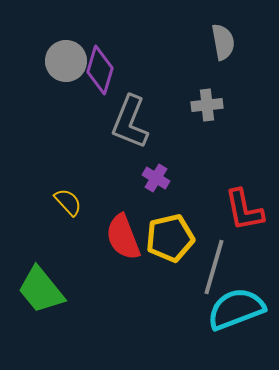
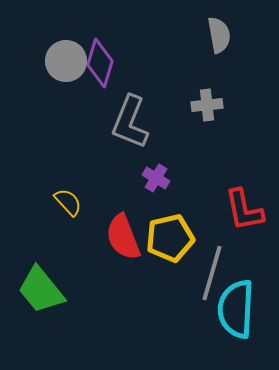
gray semicircle: moved 4 px left, 7 px up
purple diamond: moved 7 px up
gray line: moved 2 px left, 6 px down
cyan semicircle: rotated 66 degrees counterclockwise
